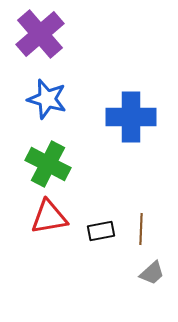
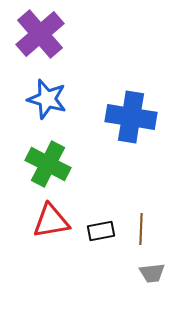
blue cross: rotated 9 degrees clockwise
red triangle: moved 2 px right, 4 px down
gray trapezoid: rotated 36 degrees clockwise
